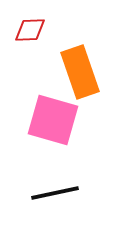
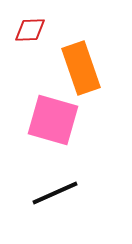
orange rectangle: moved 1 px right, 4 px up
black line: rotated 12 degrees counterclockwise
